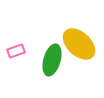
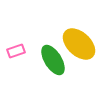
green ellipse: moved 1 px right; rotated 48 degrees counterclockwise
